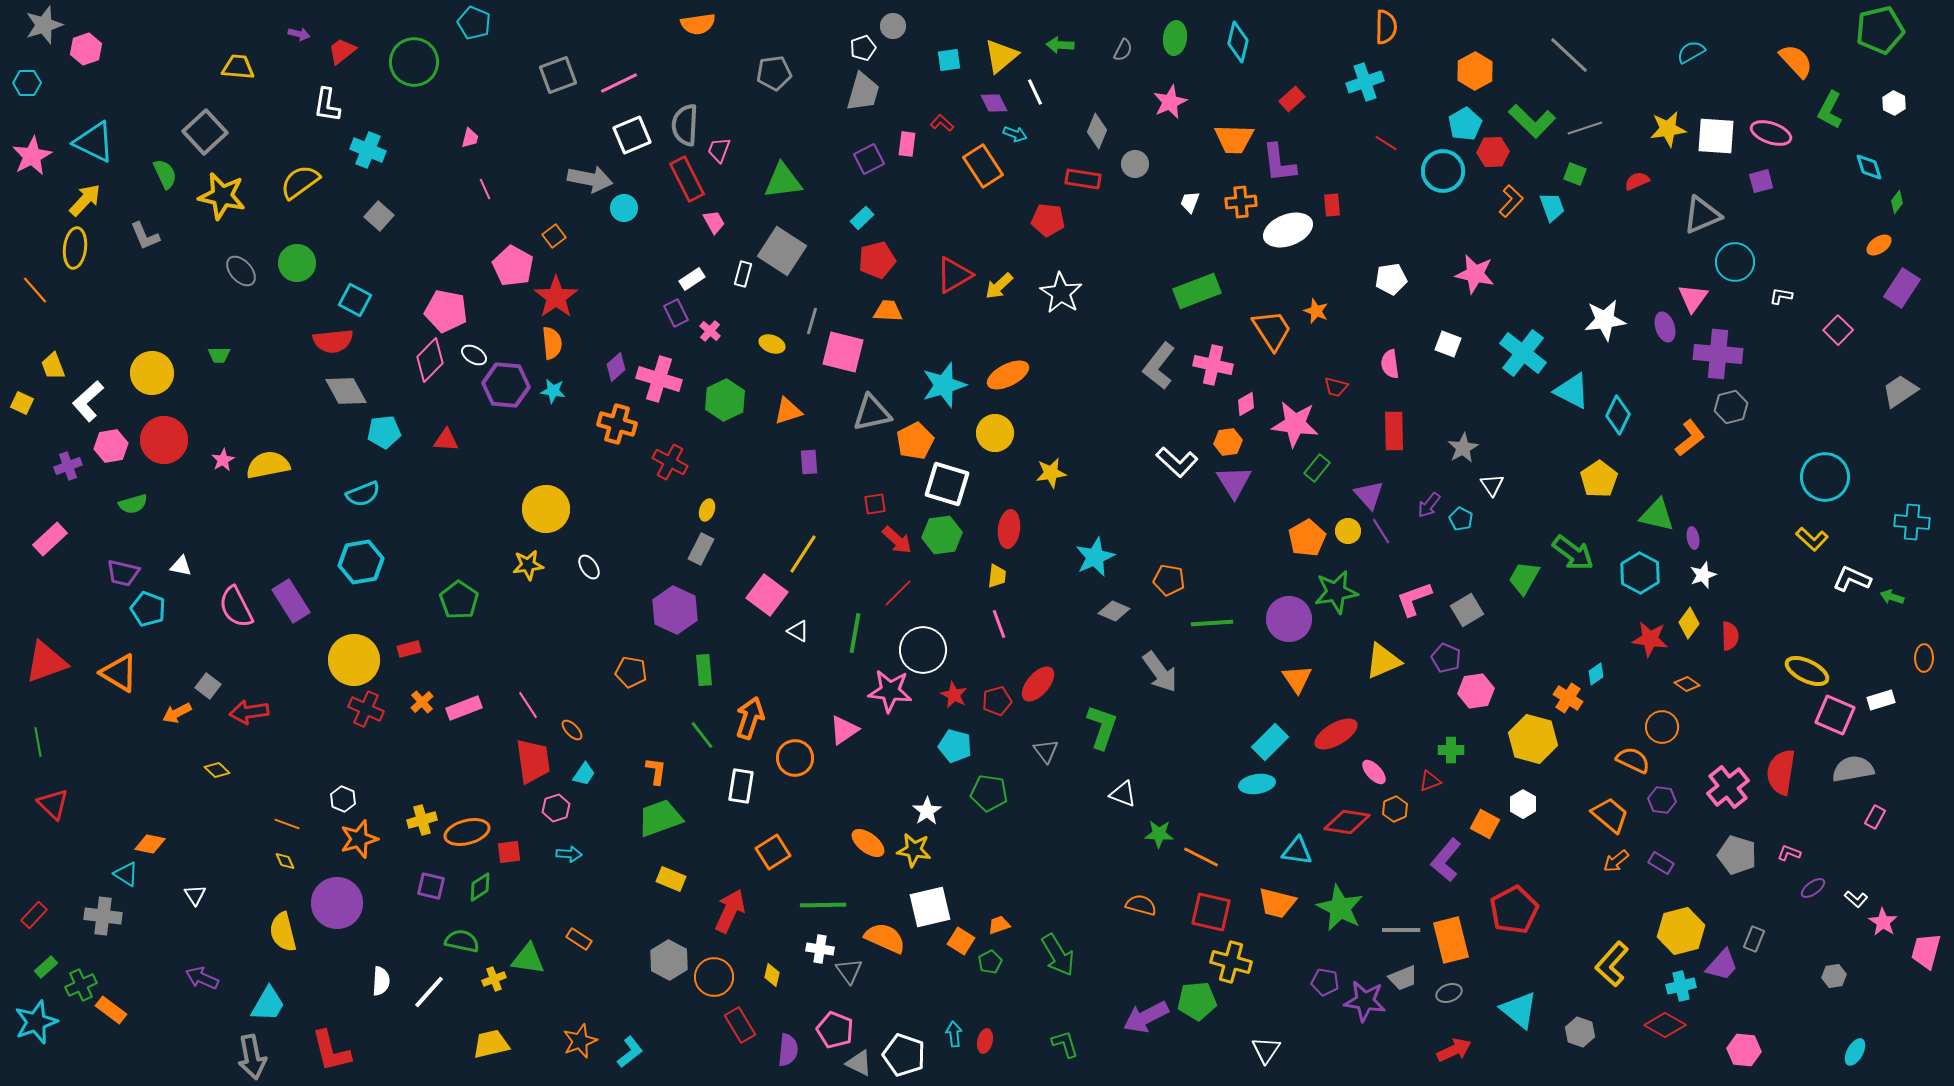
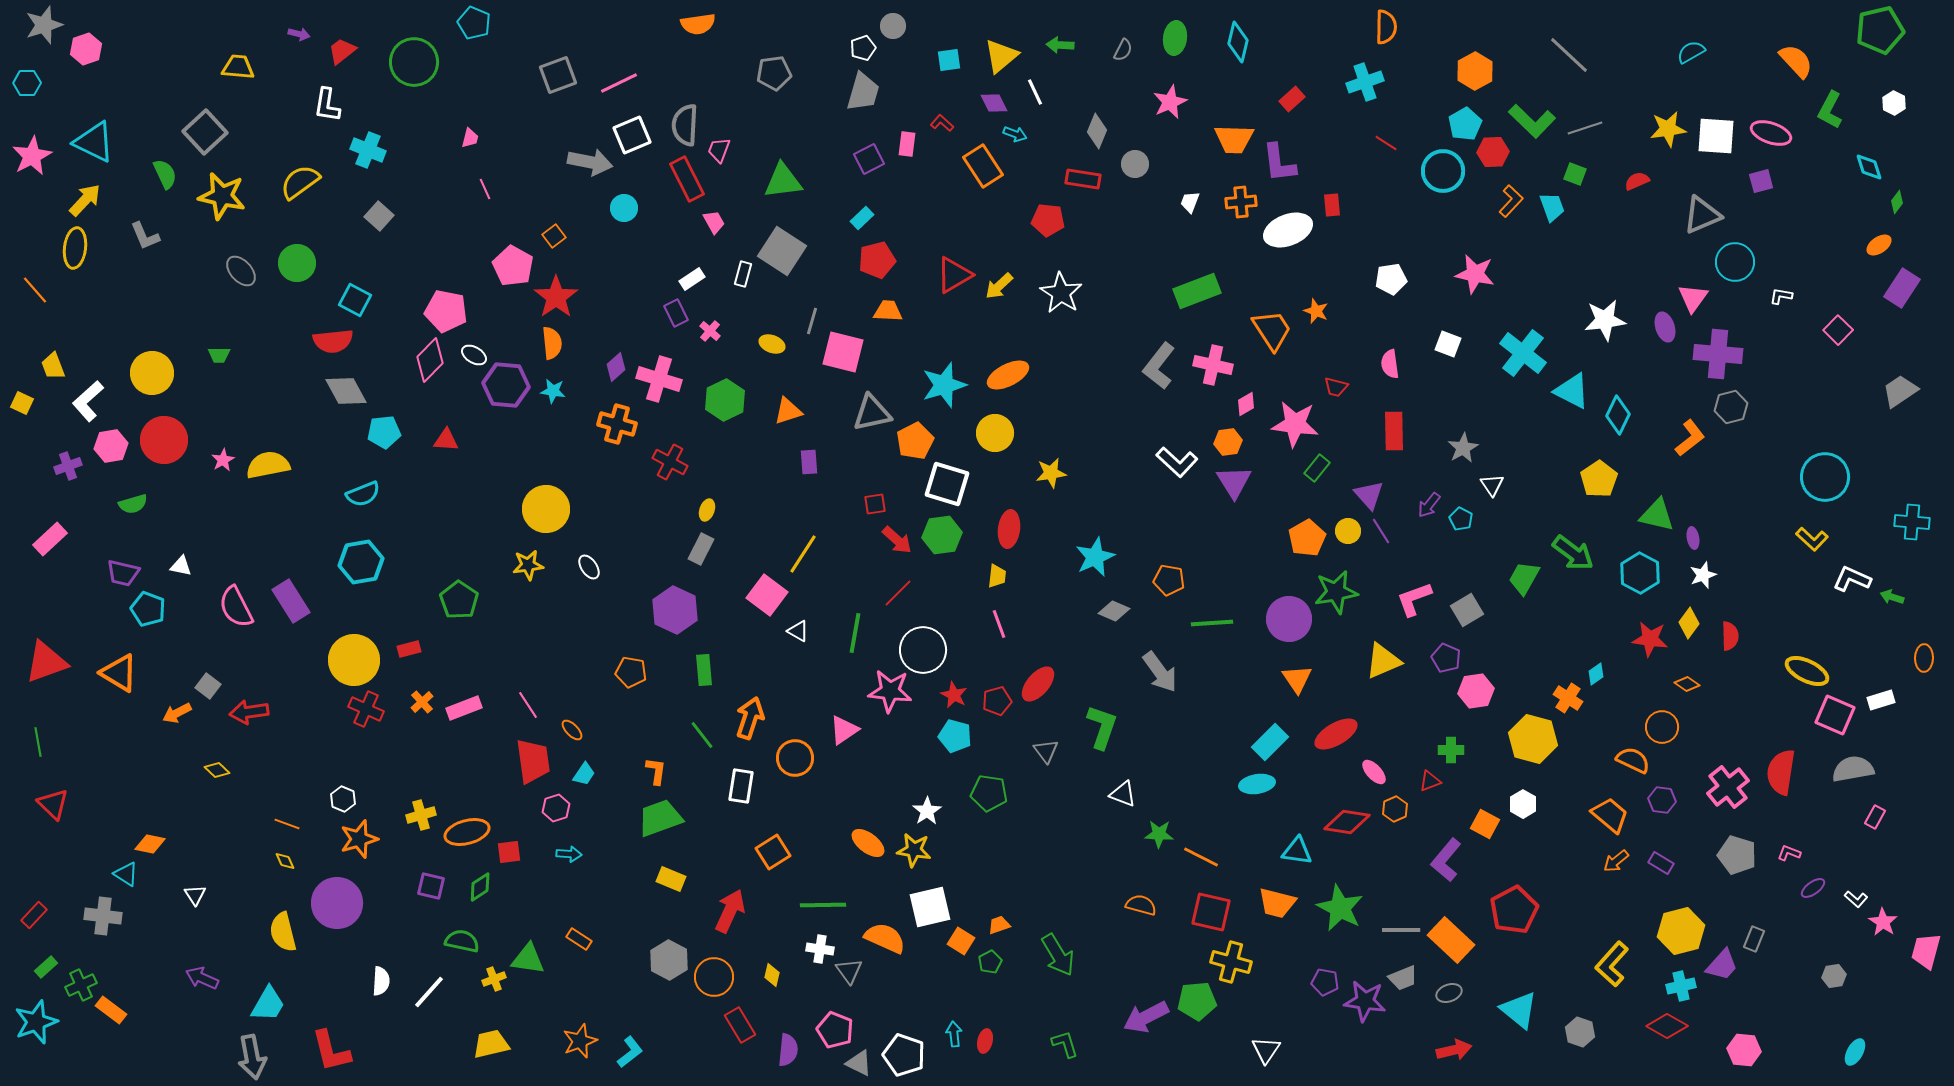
gray arrow at (590, 179): moved 17 px up
cyan pentagon at (955, 746): moved 10 px up
yellow cross at (422, 820): moved 1 px left, 5 px up
orange rectangle at (1451, 940): rotated 33 degrees counterclockwise
red diamond at (1665, 1025): moved 2 px right, 1 px down
red arrow at (1454, 1050): rotated 12 degrees clockwise
